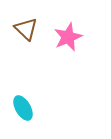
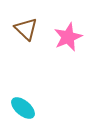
cyan ellipse: rotated 20 degrees counterclockwise
